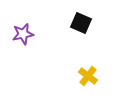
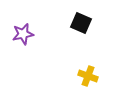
yellow cross: rotated 18 degrees counterclockwise
